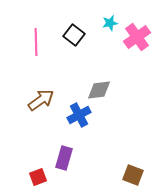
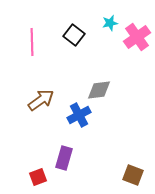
pink line: moved 4 px left
